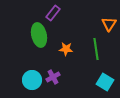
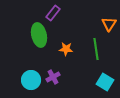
cyan circle: moved 1 px left
